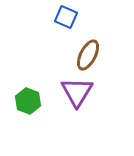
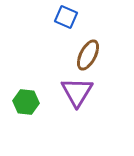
green hexagon: moved 2 px left, 1 px down; rotated 15 degrees counterclockwise
